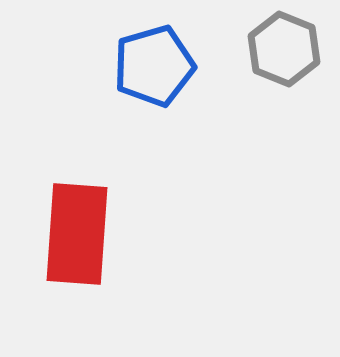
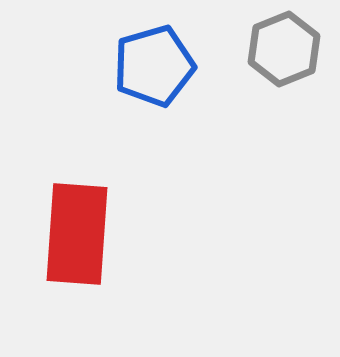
gray hexagon: rotated 16 degrees clockwise
